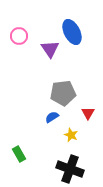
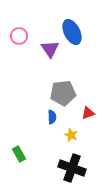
red triangle: rotated 40 degrees clockwise
blue semicircle: rotated 120 degrees clockwise
black cross: moved 2 px right, 1 px up
